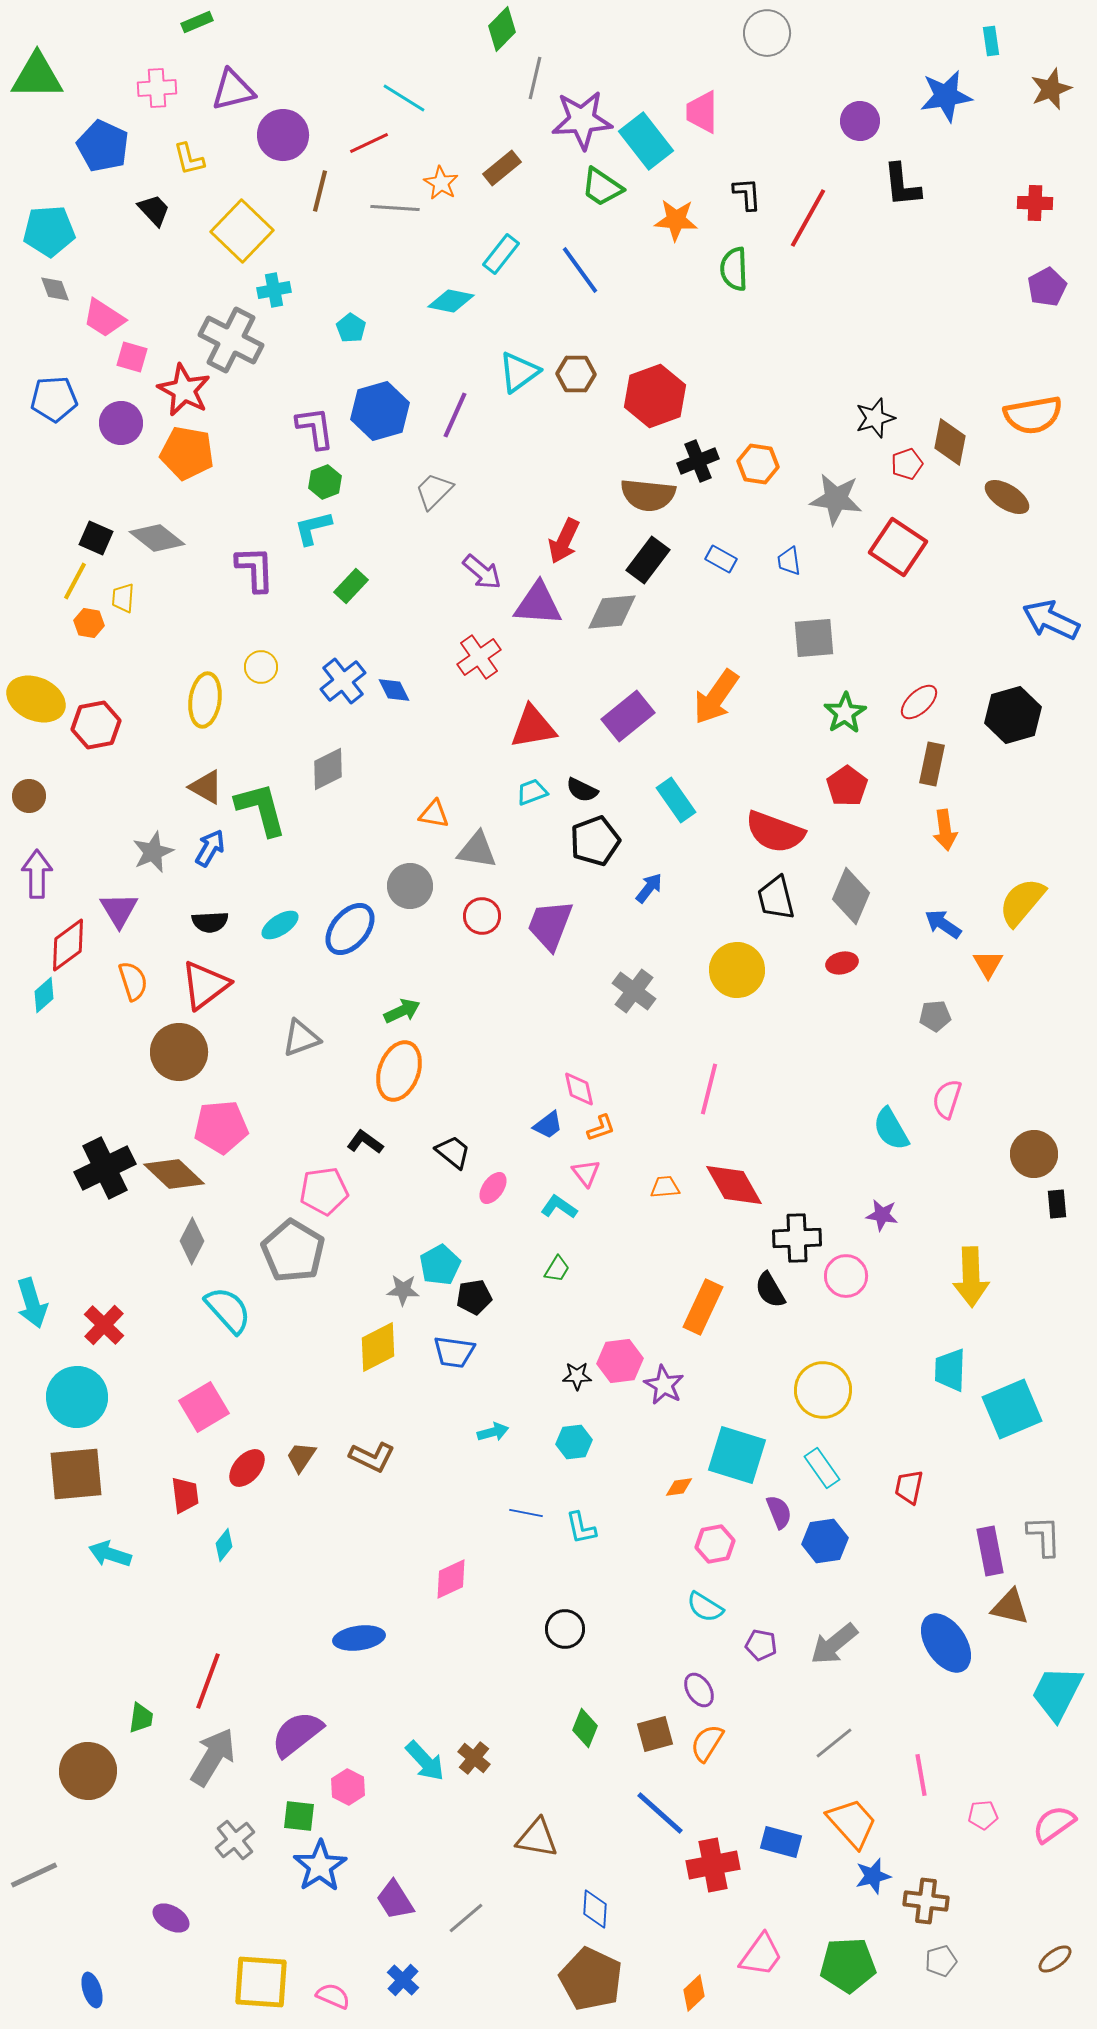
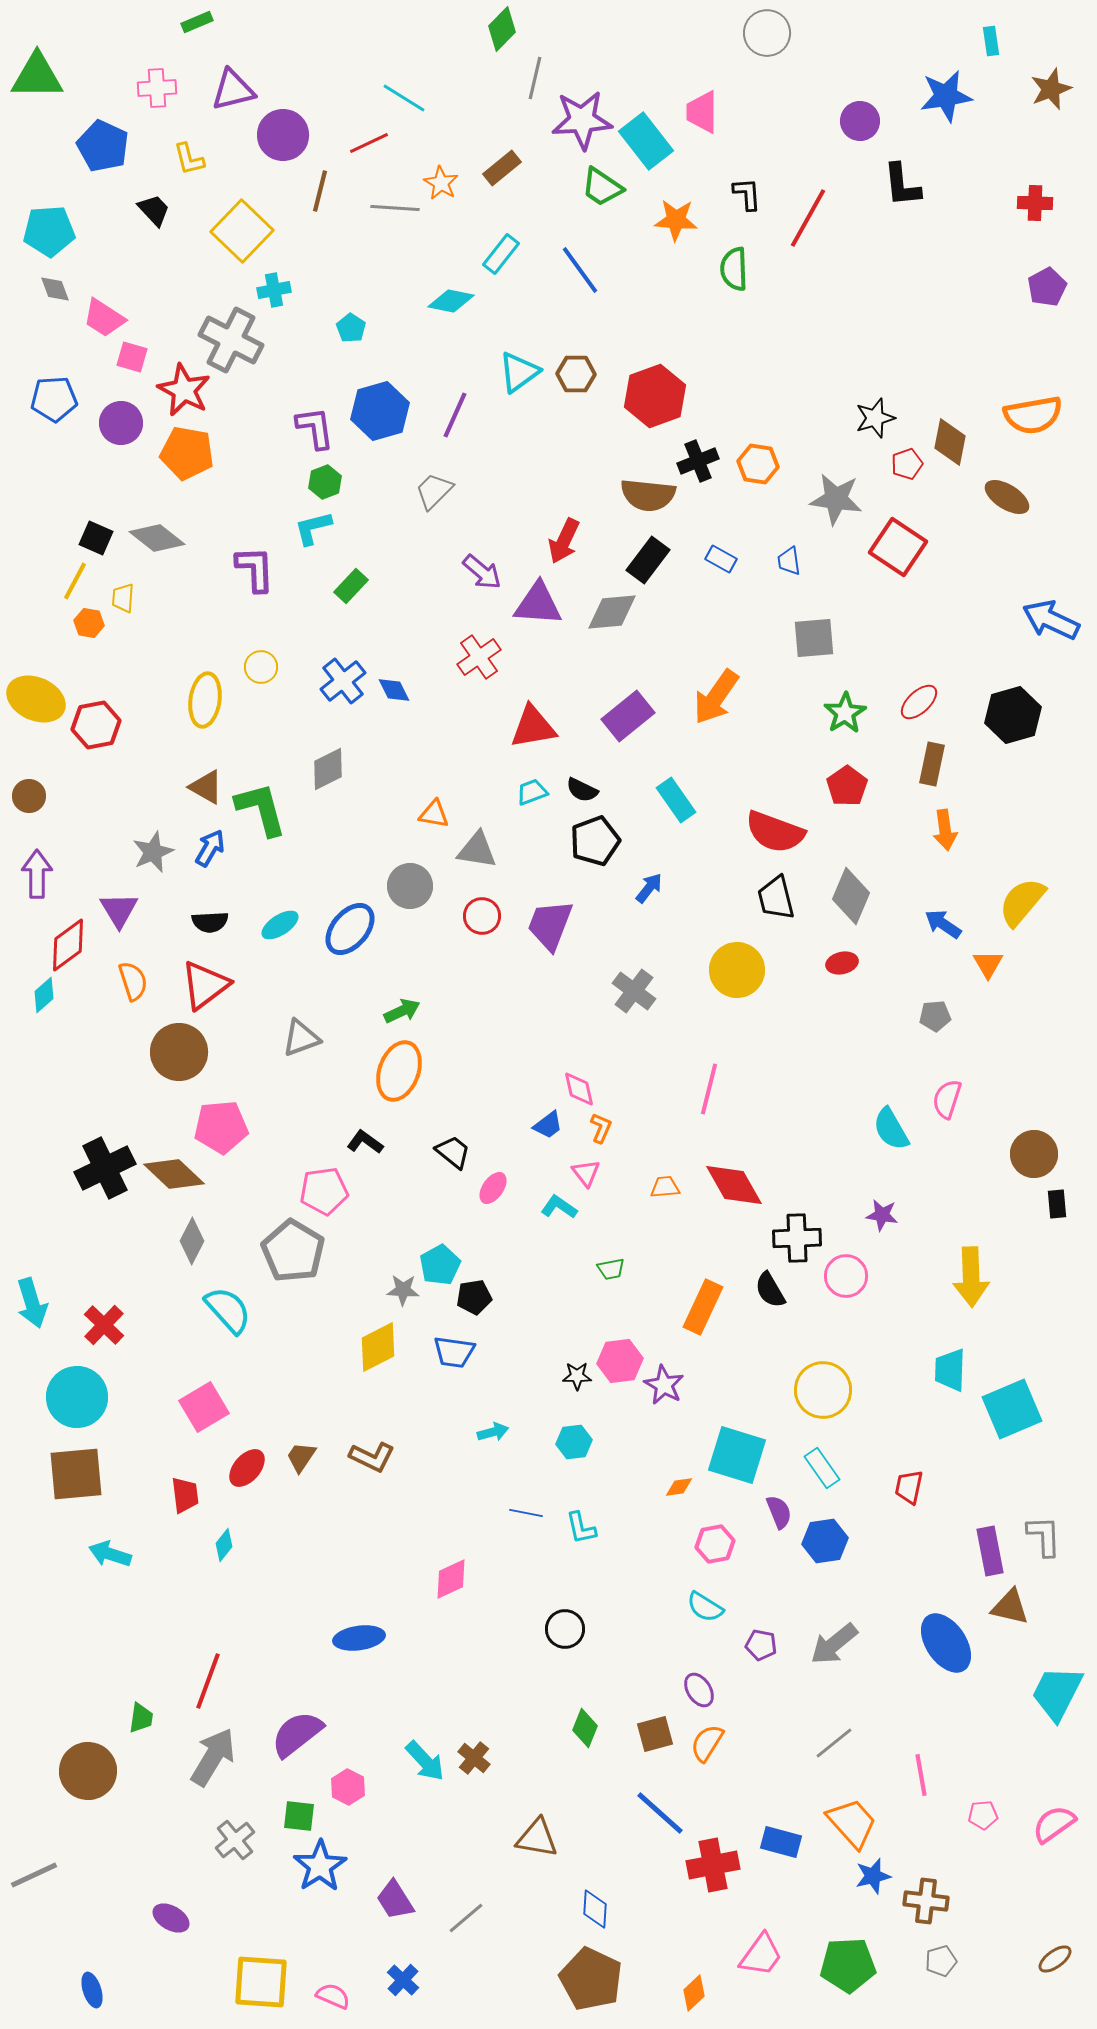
orange L-shape at (601, 1128): rotated 48 degrees counterclockwise
green trapezoid at (557, 1269): moved 54 px right; rotated 48 degrees clockwise
